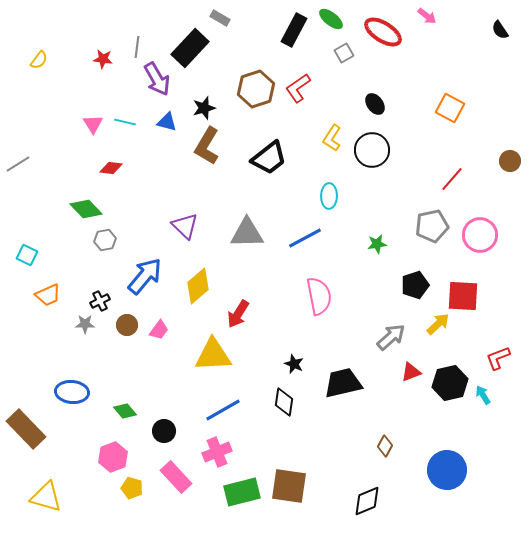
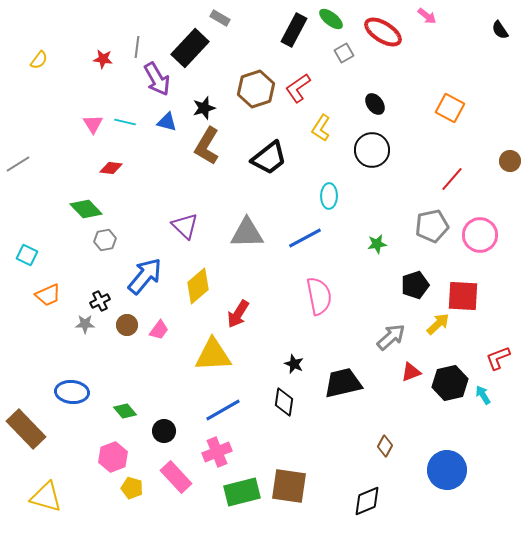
yellow L-shape at (332, 138): moved 11 px left, 10 px up
